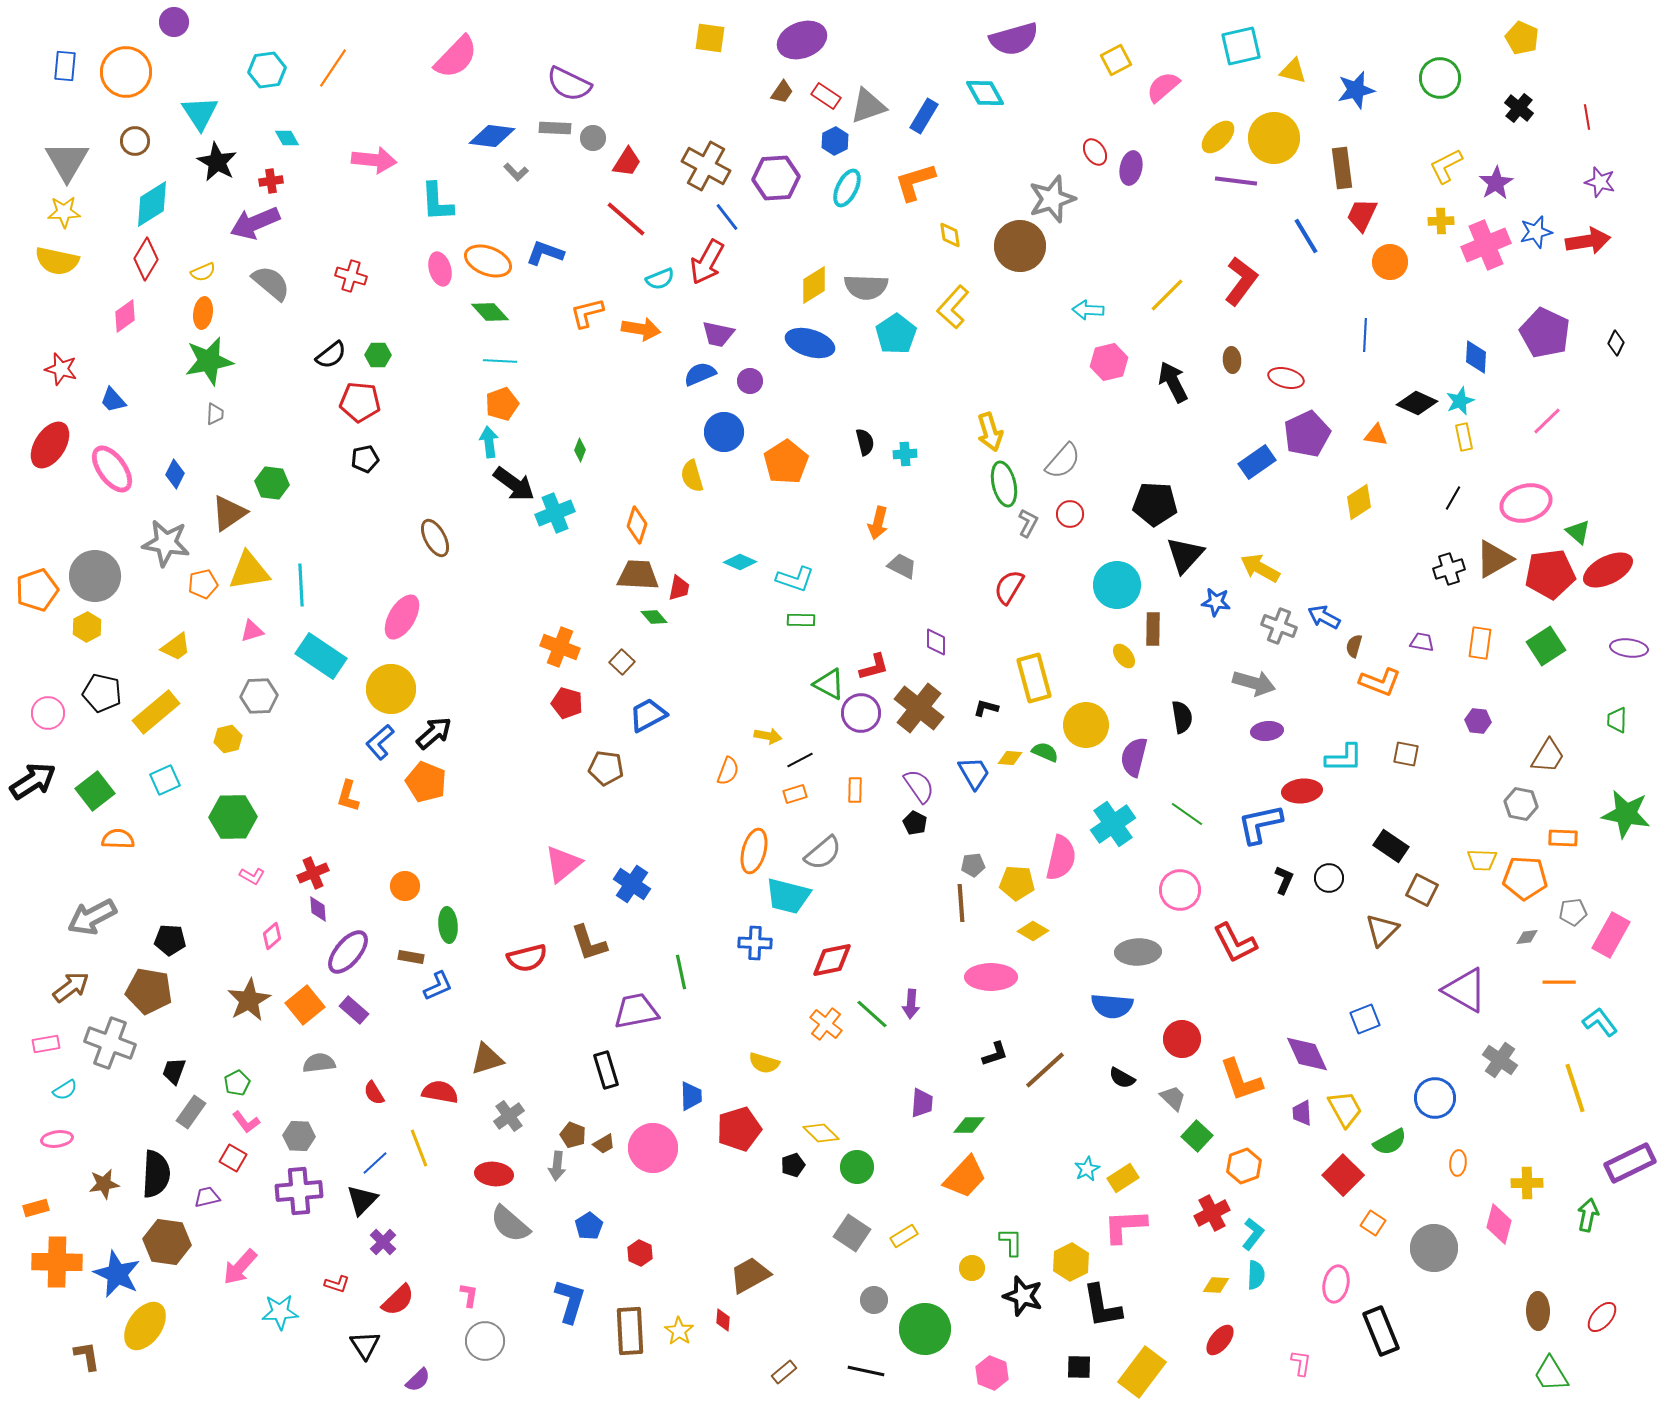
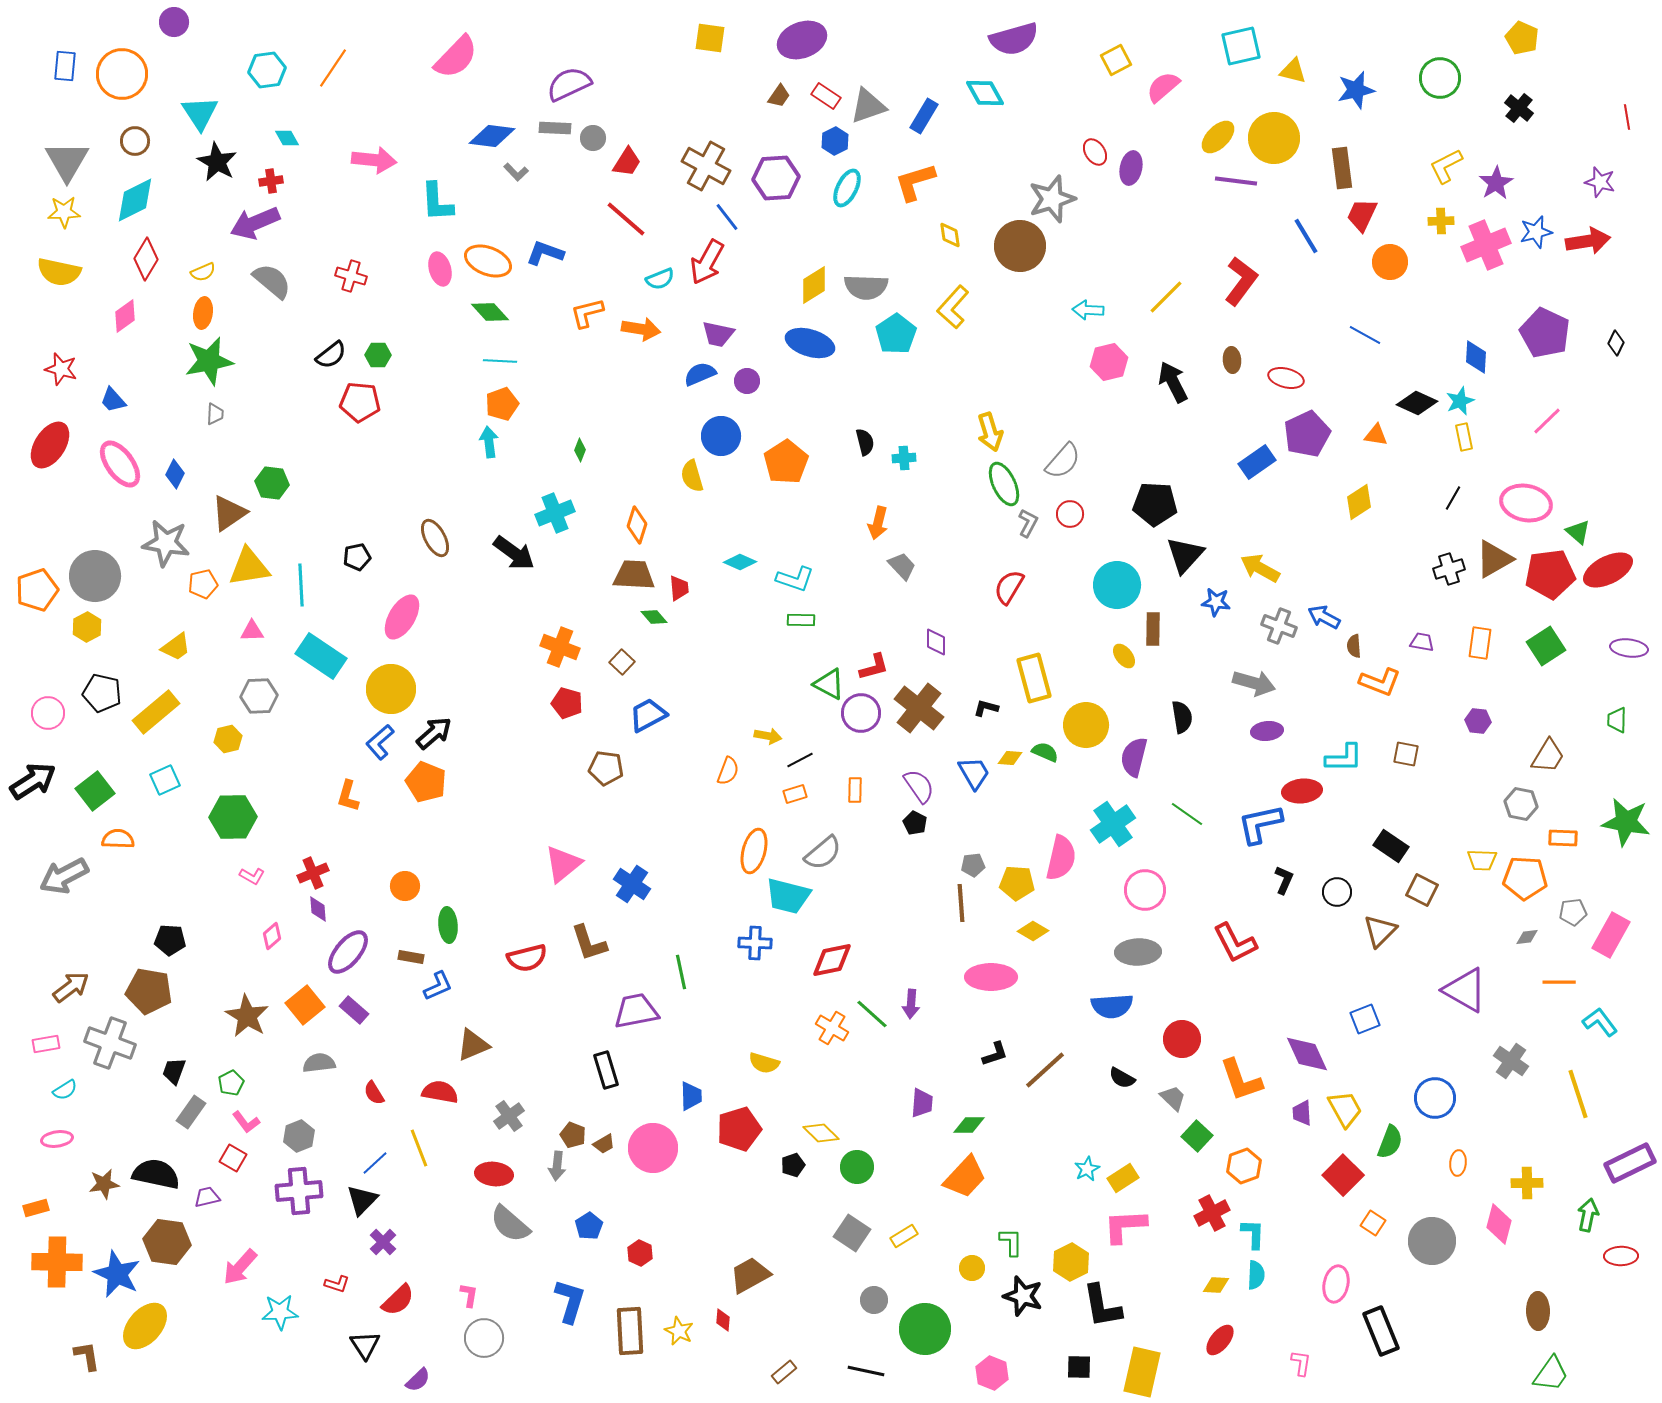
orange circle at (126, 72): moved 4 px left, 2 px down
purple semicircle at (569, 84): rotated 129 degrees clockwise
brown trapezoid at (782, 92): moved 3 px left, 4 px down
red line at (1587, 117): moved 40 px right
cyan diamond at (152, 204): moved 17 px left, 4 px up; rotated 6 degrees clockwise
yellow semicircle at (57, 261): moved 2 px right, 11 px down
gray semicircle at (271, 283): moved 1 px right, 2 px up
yellow line at (1167, 295): moved 1 px left, 2 px down
blue line at (1365, 335): rotated 64 degrees counterclockwise
purple circle at (750, 381): moved 3 px left
blue circle at (724, 432): moved 3 px left, 4 px down
cyan cross at (905, 454): moved 1 px left, 4 px down
black pentagon at (365, 459): moved 8 px left, 98 px down
pink ellipse at (112, 469): moved 8 px right, 5 px up
black arrow at (514, 484): moved 69 px down
green ellipse at (1004, 484): rotated 12 degrees counterclockwise
pink ellipse at (1526, 503): rotated 27 degrees clockwise
gray trapezoid at (902, 566): rotated 20 degrees clockwise
yellow triangle at (249, 571): moved 4 px up
brown trapezoid at (638, 575): moved 4 px left
red trapezoid at (679, 588): rotated 16 degrees counterclockwise
pink triangle at (252, 631): rotated 15 degrees clockwise
brown semicircle at (1354, 646): rotated 20 degrees counterclockwise
green star at (1626, 814): moved 8 px down
black circle at (1329, 878): moved 8 px right, 14 px down
pink circle at (1180, 890): moved 35 px left
gray arrow at (92, 917): moved 28 px left, 41 px up
brown triangle at (1382, 930): moved 2 px left, 1 px down
brown star at (249, 1000): moved 2 px left, 16 px down; rotated 12 degrees counterclockwise
blue semicircle at (1112, 1006): rotated 9 degrees counterclockwise
orange cross at (826, 1024): moved 6 px right, 4 px down; rotated 8 degrees counterclockwise
brown triangle at (487, 1059): moved 14 px left, 14 px up; rotated 6 degrees counterclockwise
gray cross at (1500, 1060): moved 11 px right, 1 px down
green pentagon at (237, 1083): moved 6 px left
yellow line at (1575, 1088): moved 3 px right, 6 px down
gray hexagon at (299, 1136): rotated 24 degrees counterclockwise
green semicircle at (1390, 1142): rotated 40 degrees counterclockwise
black semicircle at (156, 1174): rotated 81 degrees counterclockwise
cyan L-shape at (1253, 1234): rotated 36 degrees counterclockwise
gray circle at (1434, 1248): moved 2 px left, 7 px up
red ellipse at (1602, 1317): moved 19 px right, 61 px up; rotated 48 degrees clockwise
yellow ellipse at (145, 1326): rotated 6 degrees clockwise
yellow star at (679, 1331): rotated 8 degrees counterclockwise
gray circle at (485, 1341): moved 1 px left, 3 px up
yellow rectangle at (1142, 1372): rotated 24 degrees counterclockwise
green trapezoid at (1551, 1374): rotated 114 degrees counterclockwise
